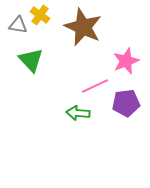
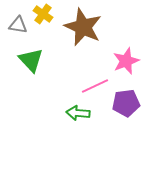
yellow cross: moved 3 px right, 1 px up
